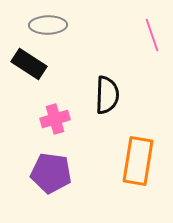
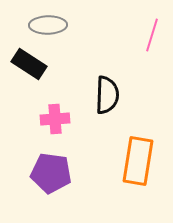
pink line: rotated 36 degrees clockwise
pink cross: rotated 12 degrees clockwise
